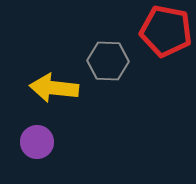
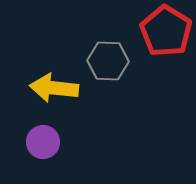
red pentagon: rotated 21 degrees clockwise
purple circle: moved 6 px right
